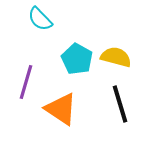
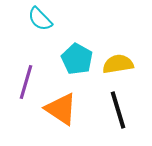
yellow semicircle: moved 2 px right, 7 px down; rotated 24 degrees counterclockwise
black line: moved 2 px left, 6 px down
